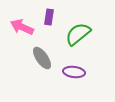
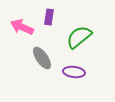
green semicircle: moved 1 px right, 3 px down
